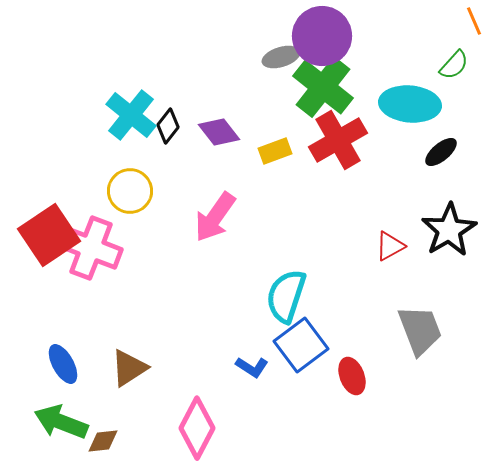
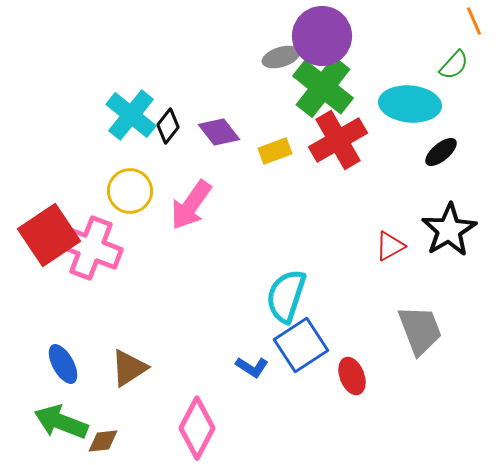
pink arrow: moved 24 px left, 12 px up
blue square: rotated 4 degrees clockwise
